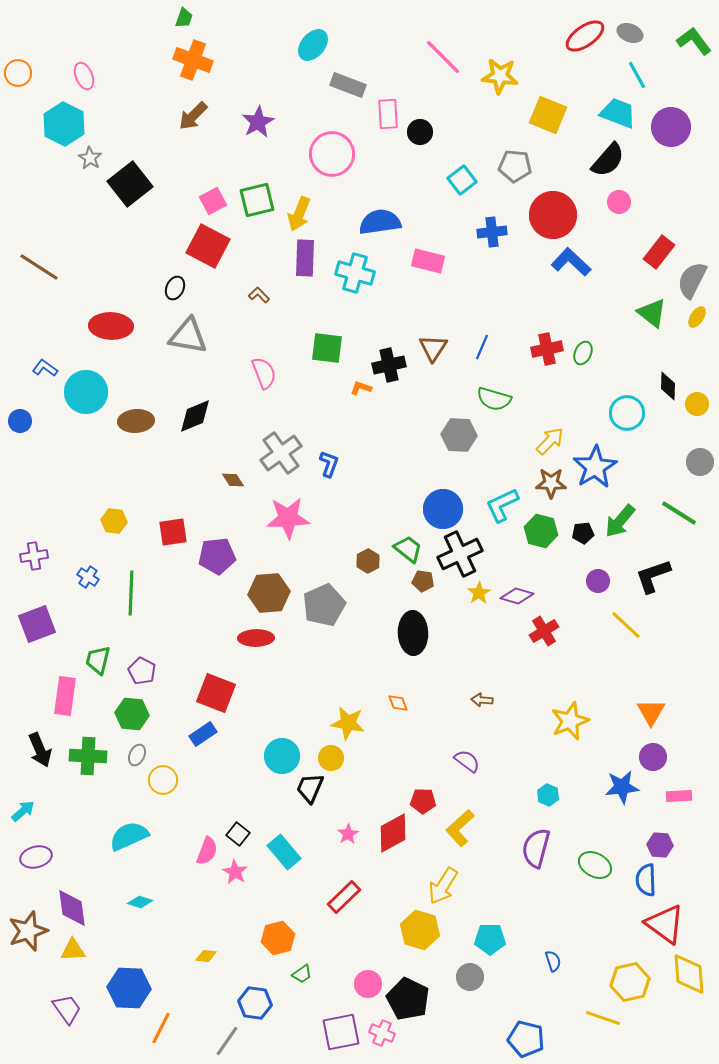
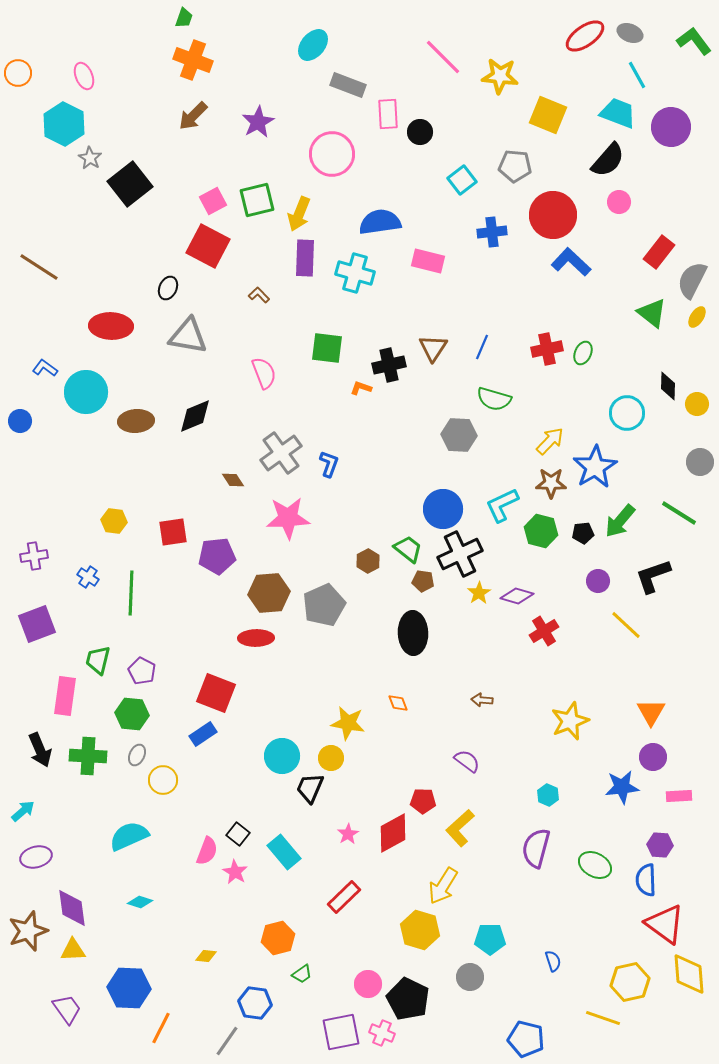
black ellipse at (175, 288): moved 7 px left
